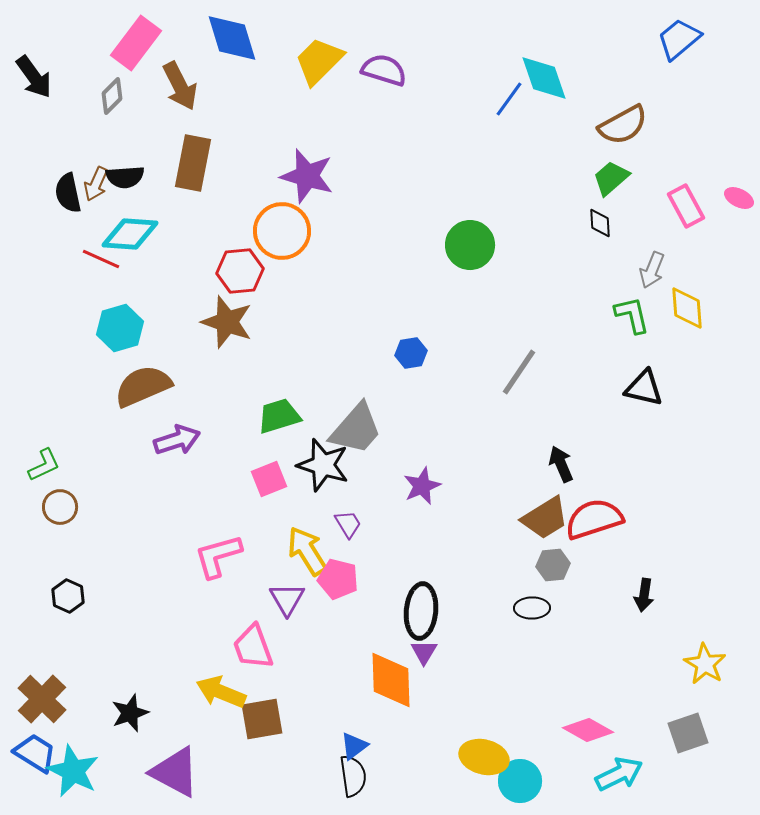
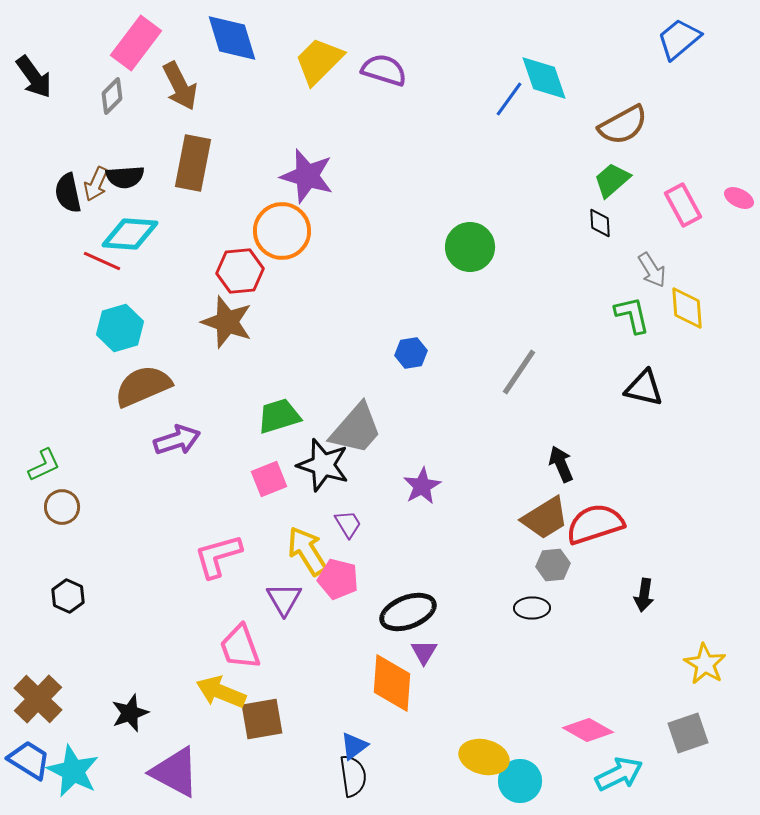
green trapezoid at (611, 178): moved 1 px right, 2 px down
pink rectangle at (686, 206): moved 3 px left, 1 px up
green circle at (470, 245): moved 2 px down
red line at (101, 259): moved 1 px right, 2 px down
gray arrow at (652, 270): rotated 54 degrees counterclockwise
purple star at (422, 486): rotated 6 degrees counterclockwise
brown circle at (60, 507): moved 2 px right
red semicircle at (594, 519): moved 1 px right, 5 px down
purple triangle at (287, 599): moved 3 px left
black ellipse at (421, 611): moved 13 px left, 1 px down; rotated 64 degrees clockwise
pink trapezoid at (253, 647): moved 13 px left
orange diamond at (391, 680): moved 1 px right, 3 px down; rotated 6 degrees clockwise
brown cross at (42, 699): moved 4 px left
blue trapezoid at (35, 753): moved 6 px left, 7 px down
